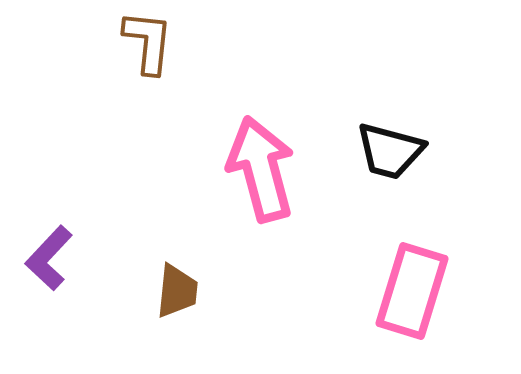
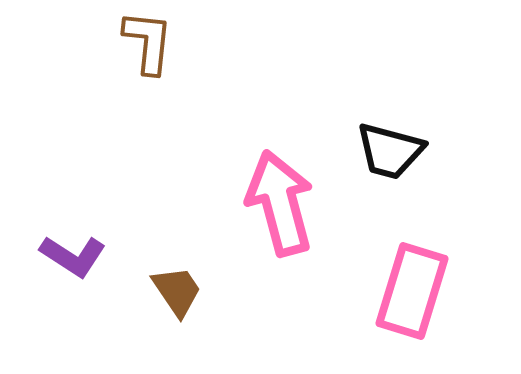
pink arrow: moved 19 px right, 34 px down
purple L-shape: moved 24 px right, 2 px up; rotated 100 degrees counterclockwise
brown trapezoid: rotated 40 degrees counterclockwise
